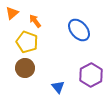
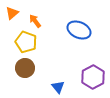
blue ellipse: rotated 25 degrees counterclockwise
yellow pentagon: moved 1 px left
purple hexagon: moved 2 px right, 2 px down
